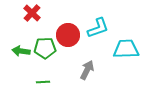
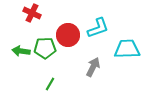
red cross: rotated 18 degrees counterclockwise
cyan trapezoid: moved 1 px right
gray arrow: moved 6 px right, 3 px up
green line: moved 7 px right, 2 px down; rotated 56 degrees counterclockwise
